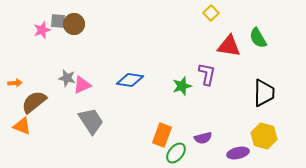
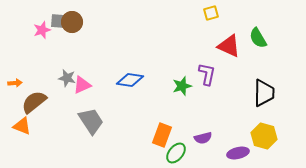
yellow square: rotated 28 degrees clockwise
brown circle: moved 2 px left, 2 px up
red triangle: rotated 15 degrees clockwise
